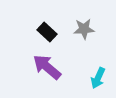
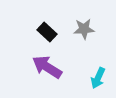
purple arrow: rotated 8 degrees counterclockwise
